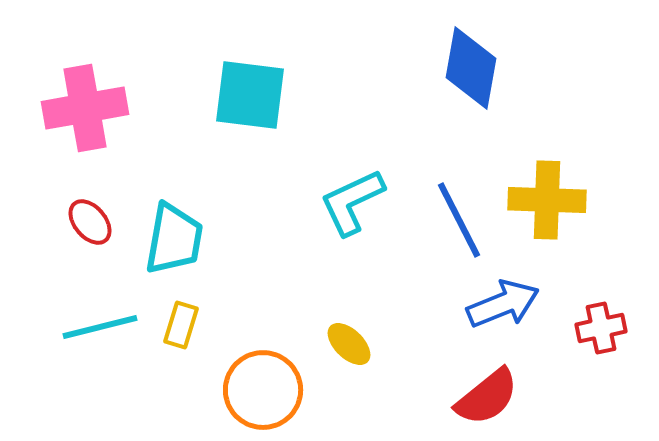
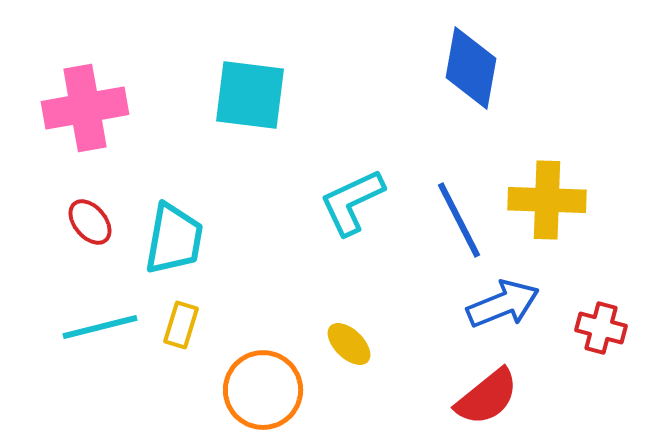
red cross: rotated 27 degrees clockwise
